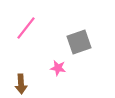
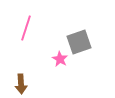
pink line: rotated 20 degrees counterclockwise
pink star: moved 2 px right, 9 px up; rotated 21 degrees clockwise
